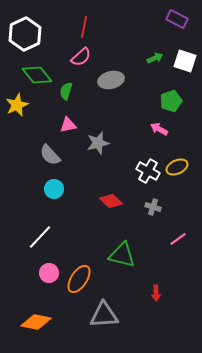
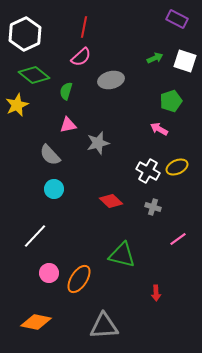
green diamond: moved 3 px left; rotated 12 degrees counterclockwise
white line: moved 5 px left, 1 px up
gray triangle: moved 11 px down
